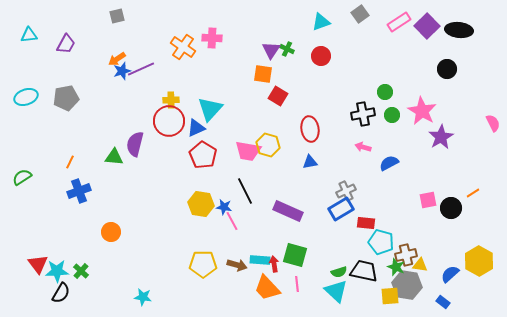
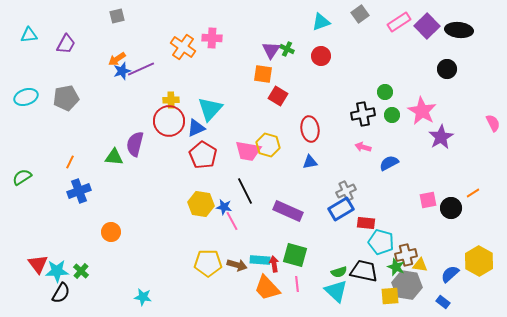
yellow pentagon at (203, 264): moved 5 px right, 1 px up
